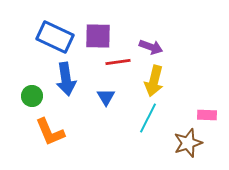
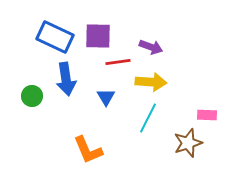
yellow arrow: moved 3 px left, 1 px down; rotated 100 degrees counterclockwise
orange L-shape: moved 38 px right, 18 px down
